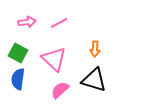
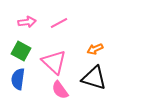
orange arrow: rotated 63 degrees clockwise
green square: moved 3 px right, 2 px up
pink triangle: moved 3 px down
black triangle: moved 2 px up
pink semicircle: rotated 84 degrees counterclockwise
